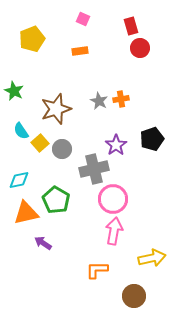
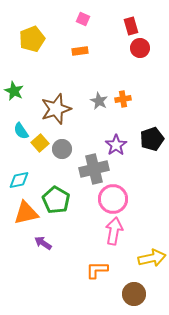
orange cross: moved 2 px right
brown circle: moved 2 px up
